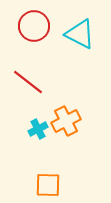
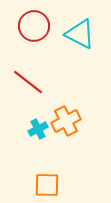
orange square: moved 1 px left
